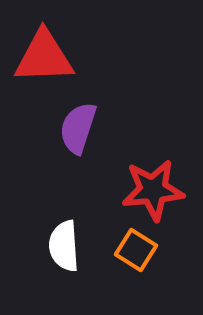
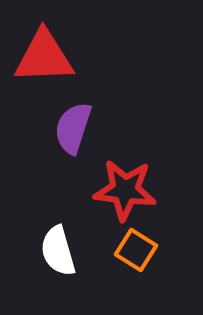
purple semicircle: moved 5 px left
red star: moved 28 px left; rotated 12 degrees clockwise
white semicircle: moved 6 px left, 5 px down; rotated 12 degrees counterclockwise
